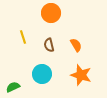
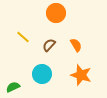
orange circle: moved 5 px right
yellow line: rotated 32 degrees counterclockwise
brown semicircle: rotated 56 degrees clockwise
